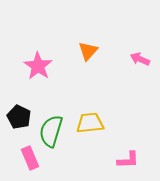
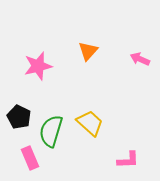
pink star: rotated 24 degrees clockwise
yellow trapezoid: rotated 48 degrees clockwise
